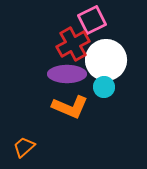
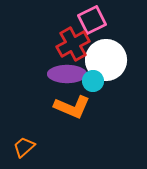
cyan circle: moved 11 px left, 6 px up
orange L-shape: moved 2 px right
